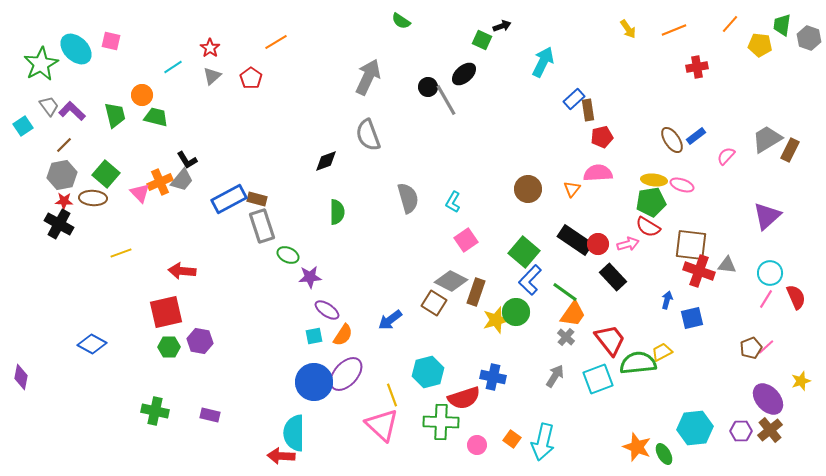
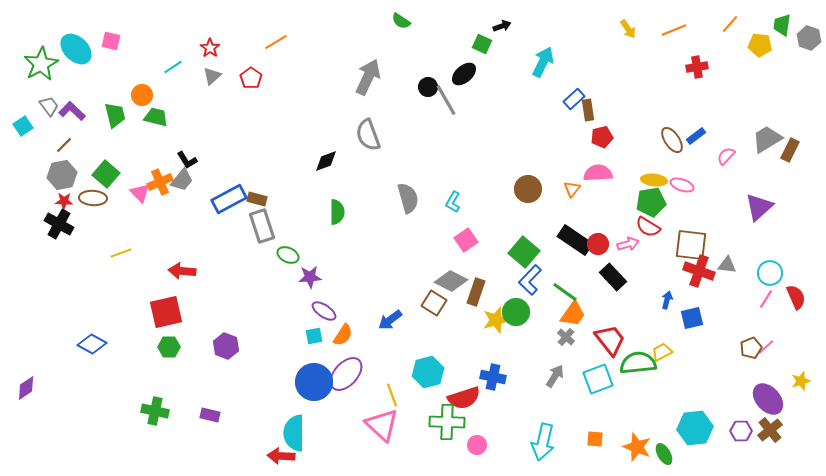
green square at (482, 40): moved 4 px down
purple triangle at (767, 216): moved 8 px left, 9 px up
purple ellipse at (327, 310): moved 3 px left, 1 px down
purple hexagon at (200, 341): moved 26 px right, 5 px down; rotated 10 degrees clockwise
purple diamond at (21, 377): moved 5 px right, 11 px down; rotated 45 degrees clockwise
green cross at (441, 422): moved 6 px right
orange square at (512, 439): moved 83 px right; rotated 30 degrees counterclockwise
